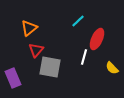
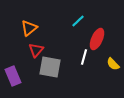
yellow semicircle: moved 1 px right, 4 px up
purple rectangle: moved 2 px up
